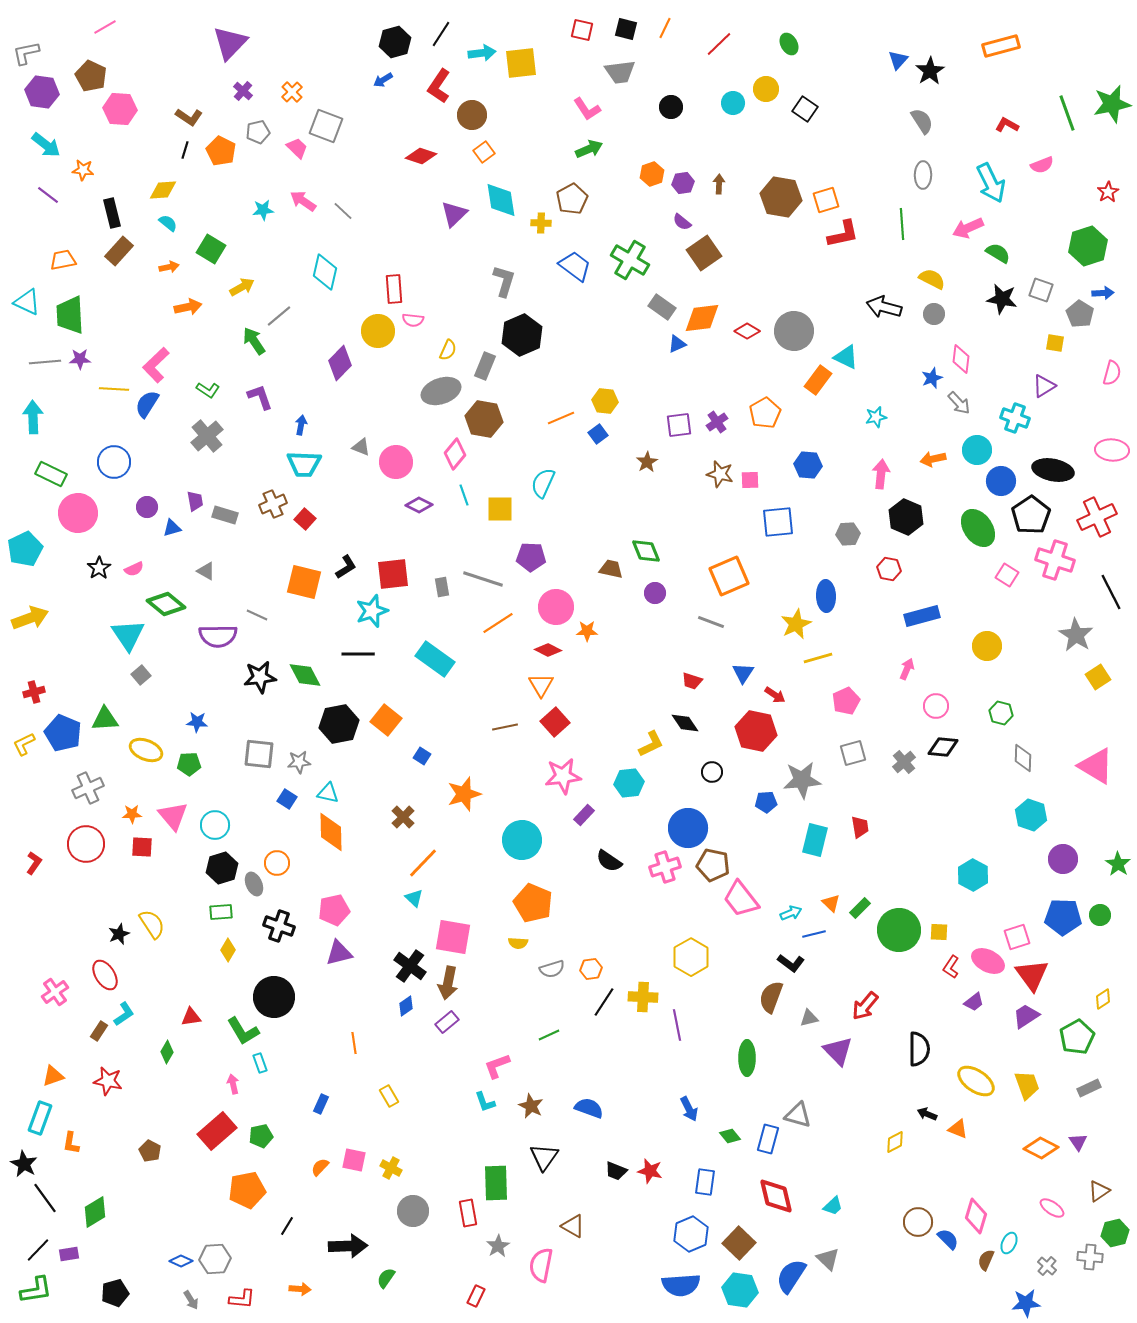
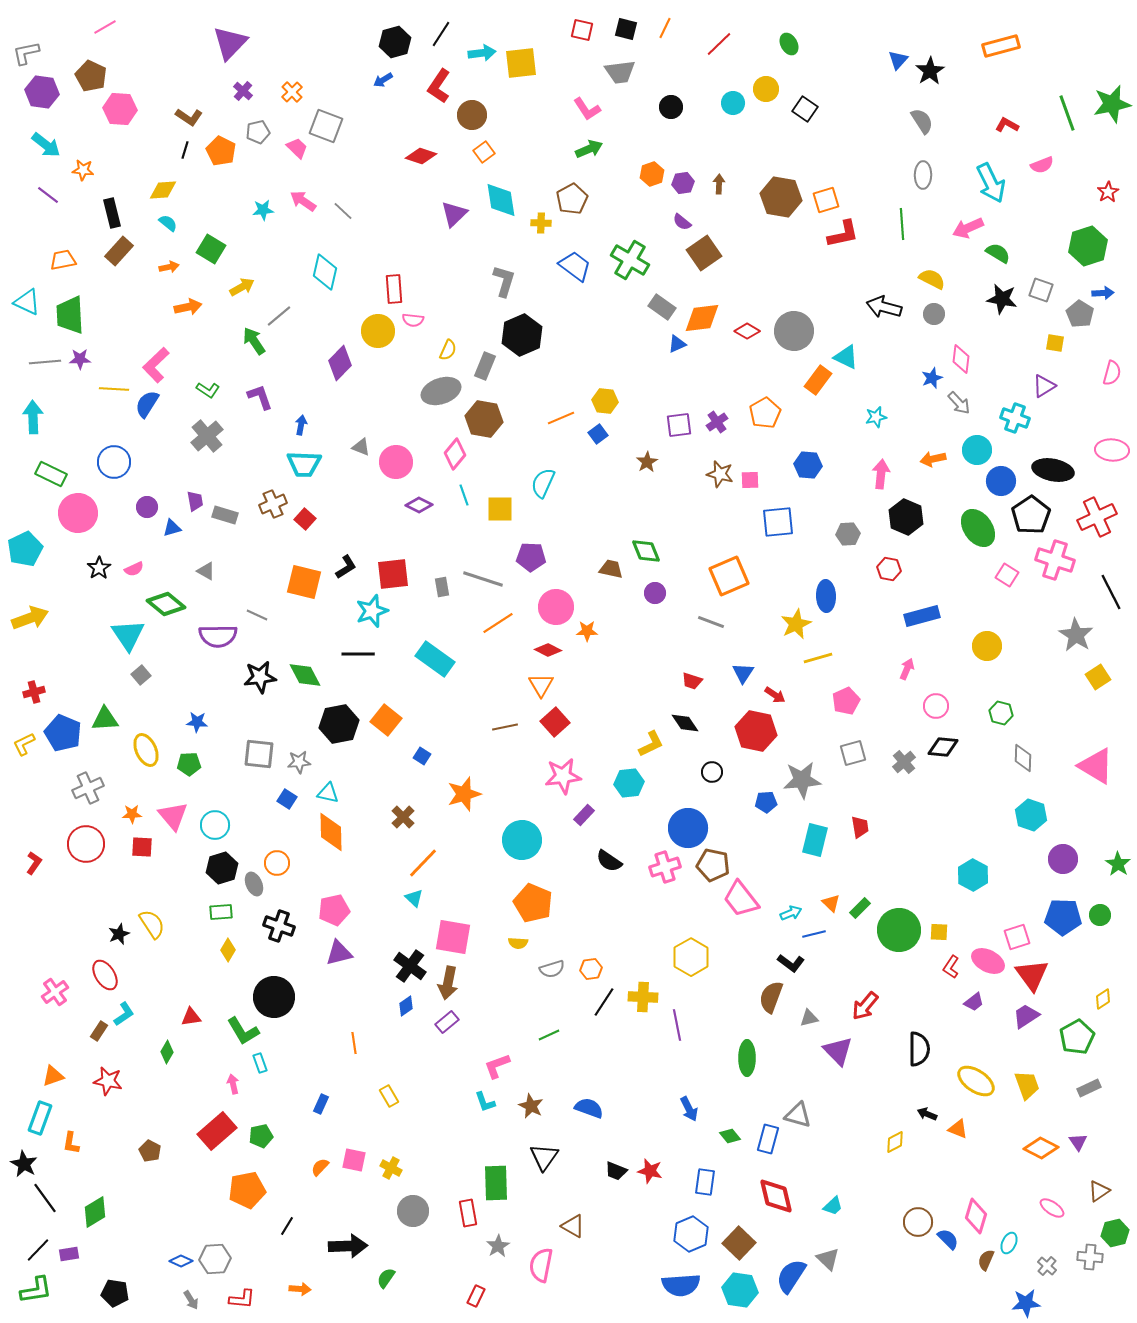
yellow ellipse at (146, 750): rotated 44 degrees clockwise
black pentagon at (115, 1293): rotated 24 degrees clockwise
